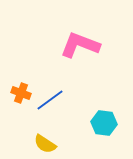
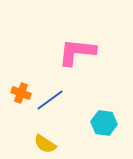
pink L-shape: moved 3 px left, 7 px down; rotated 15 degrees counterclockwise
